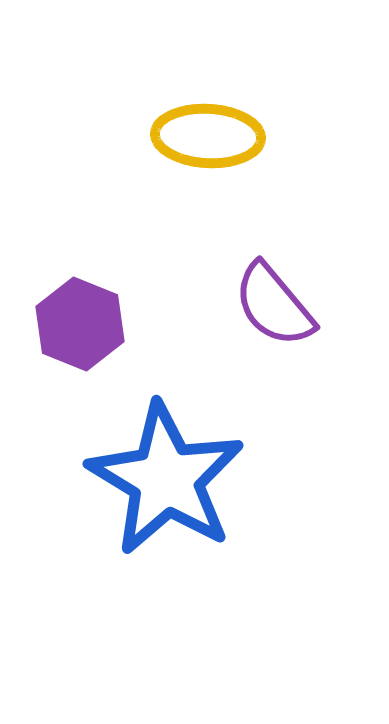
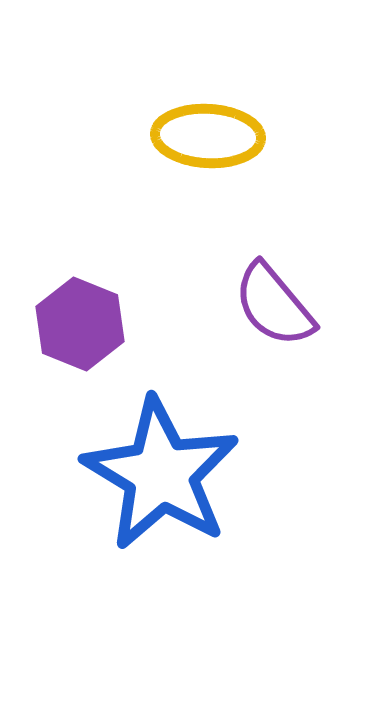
blue star: moved 5 px left, 5 px up
